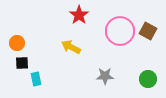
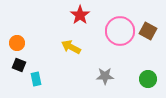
red star: moved 1 px right
black square: moved 3 px left, 2 px down; rotated 24 degrees clockwise
